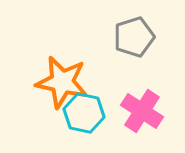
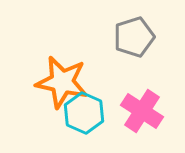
cyan hexagon: rotated 12 degrees clockwise
